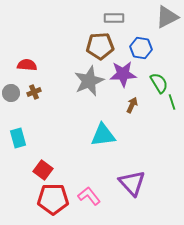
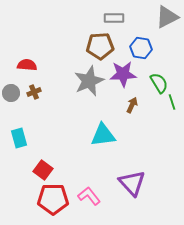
cyan rectangle: moved 1 px right
